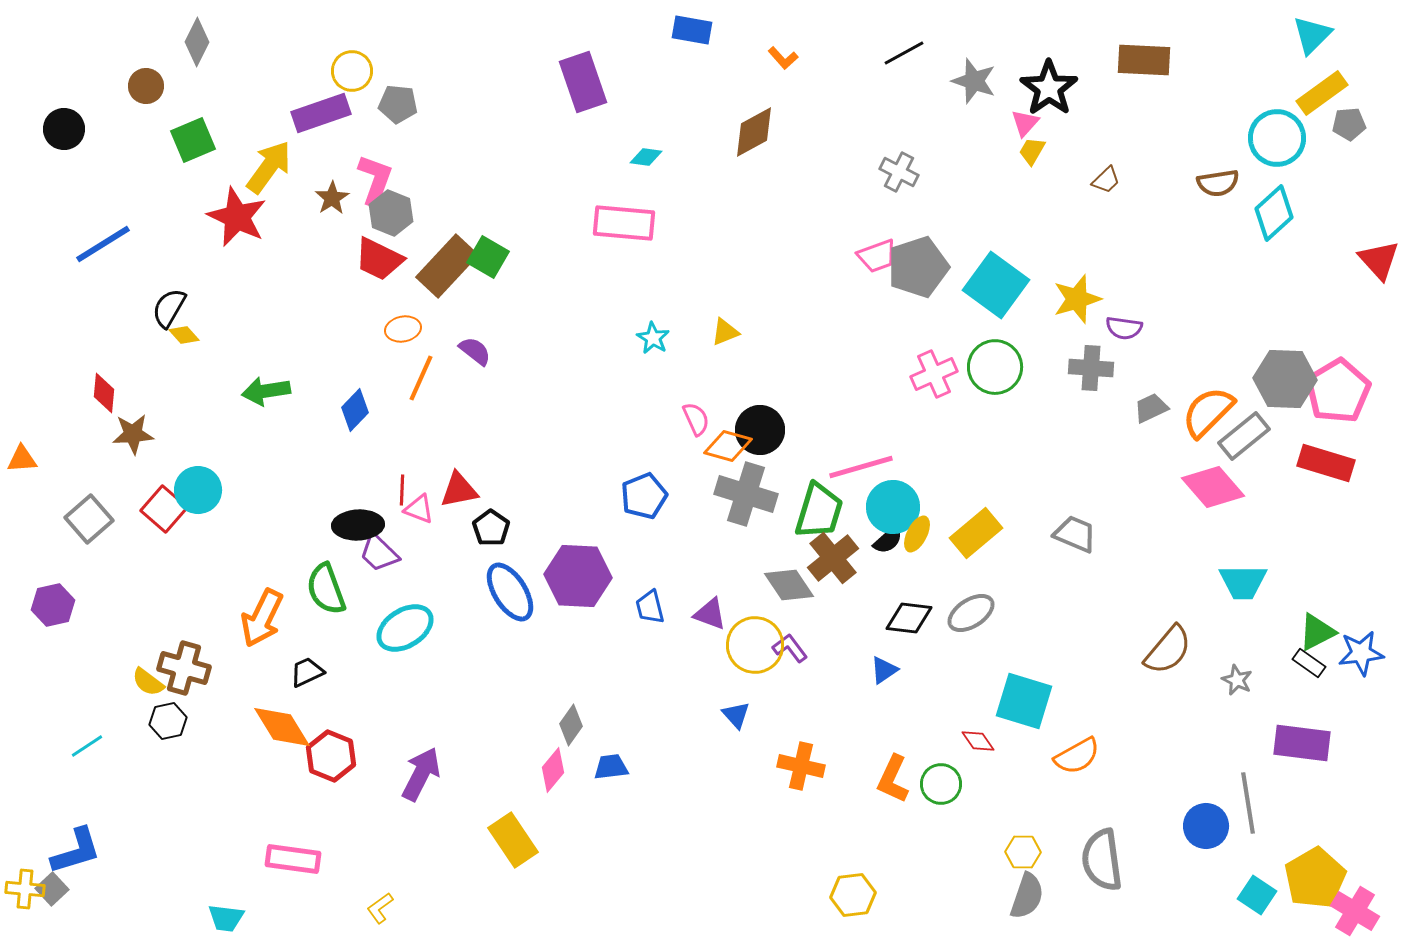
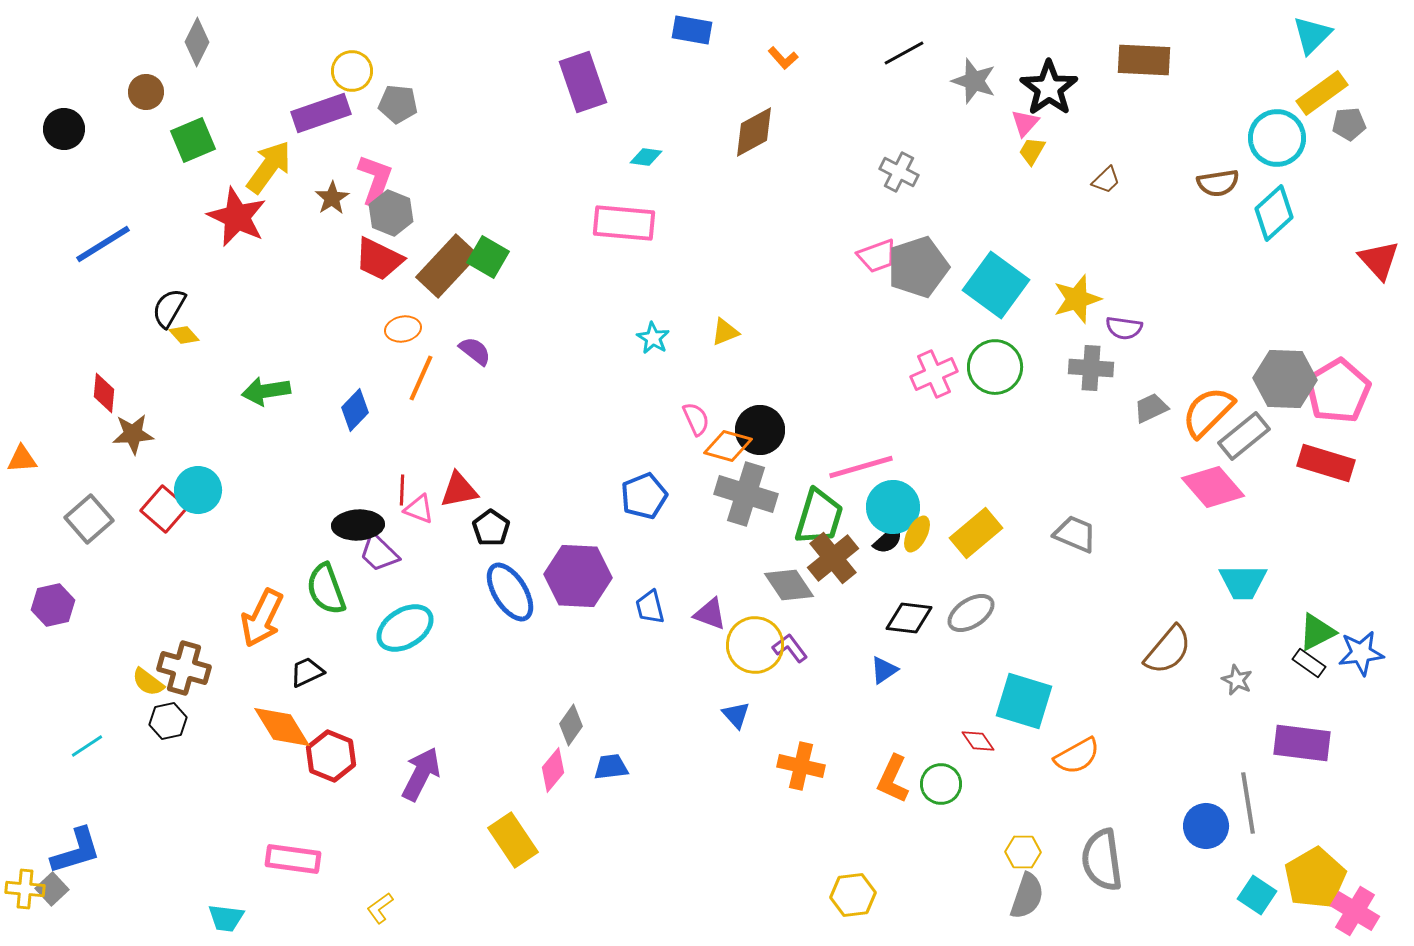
brown circle at (146, 86): moved 6 px down
green trapezoid at (819, 511): moved 6 px down
